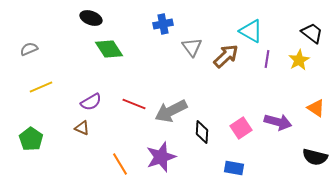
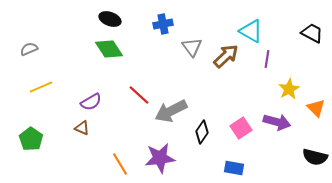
black ellipse: moved 19 px right, 1 px down
black trapezoid: rotated 10 degrees counterclockwise
yellow star: moved 10 px left, 29 px down
red line: moved 5 px right, 9 px up; rotated 20 degrees clockwise
orange triangle: rotated 12 degrees clockwise
purple arrow: moved 1 px left
black diamond: rotated 30 degrees clockwise
purple star: moved 1 px left, 1 px down; rotated 12 degrees clockwise
